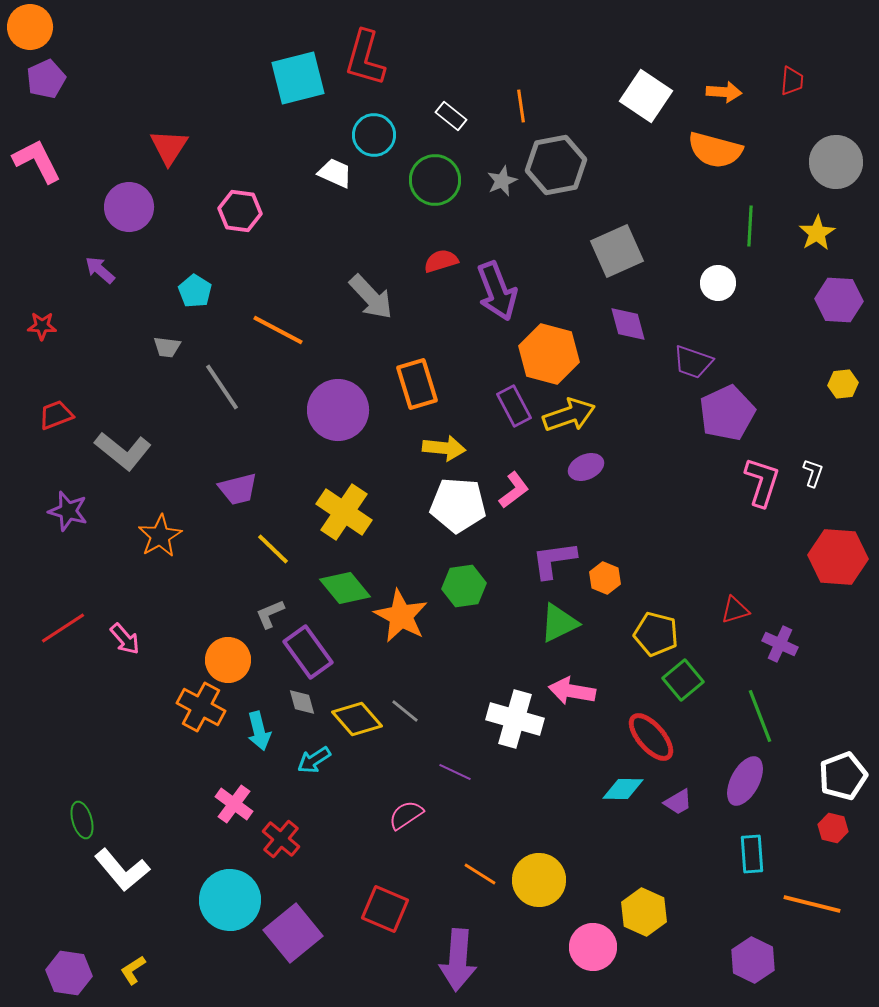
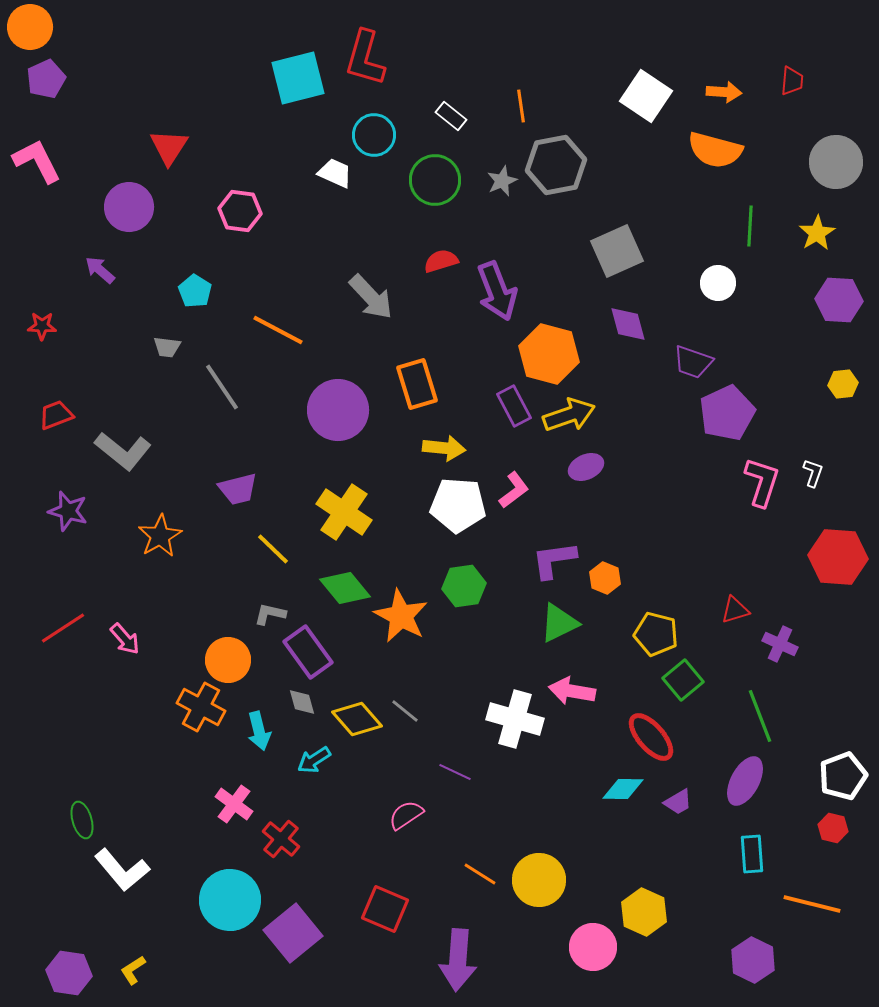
gray L-shape at (270, 614): rotated 36 degrees clockwise
